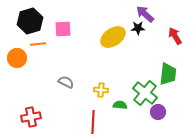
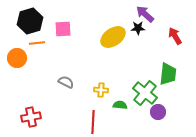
orange line: moved 1 px left, 1 px up
